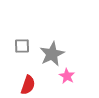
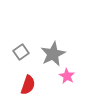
gray square: moved 1 px left, 6 px down; rotated 35 degrees counterclockwise
gray star: moved 1 px right
